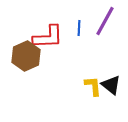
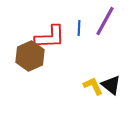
red L-shape: moved 2 px right
brown hexagon: moved 4 px right
yellow L-shape: rotated 20 degrees counterclockwise
